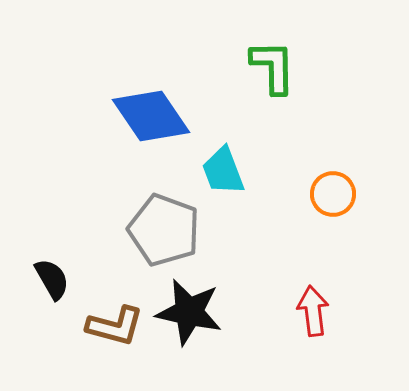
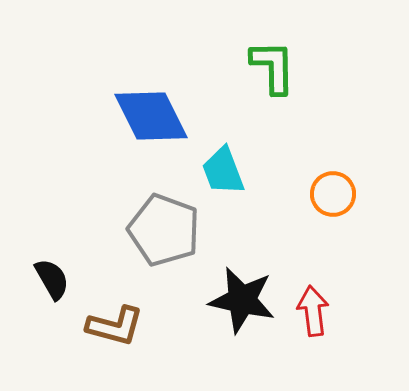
blue diamond: rotated 8 degrees clockwise
black star: moved 53 px right, 12 px up
